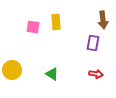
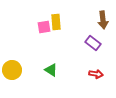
pink square: moved 11 px right; rotated 16 degrees counterclockwise
purple rectangle: rotated 63 degrees counterclockwise
green triangle: moved 1 px left, 4 px up
